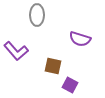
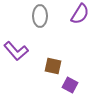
gray ellipse: moved 3 px right, 1 px down
purple semicircle: moved 25 px up; rotated 75 degrees counterclockwise
